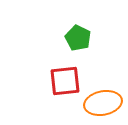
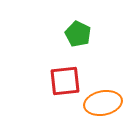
green pentagon: moved 4 px up
